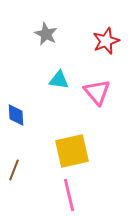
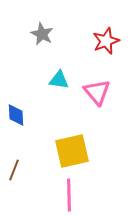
gray star: moved 4 px left
pink line: rotated 12 degrees clockwise
